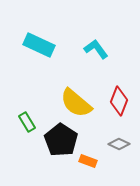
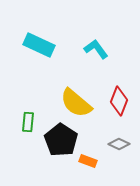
green rectangle: moved 1 px right; rotated 36 degrees clockwise
